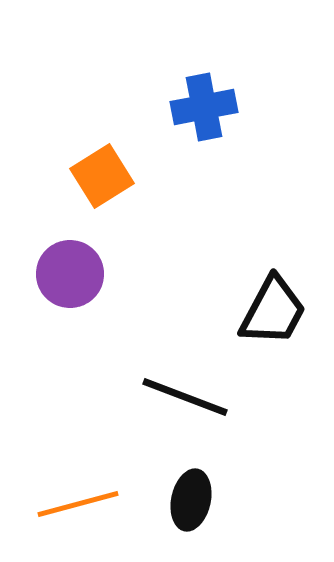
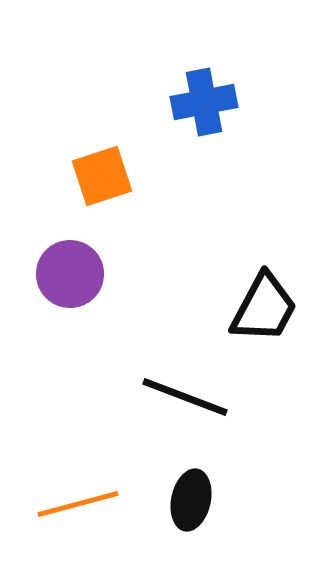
blue cross: moved 5 px up
orange square: rotated 14 degrees clockwise
black trapezoid: moved 9 px left, 3 px up
